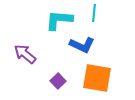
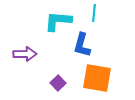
cyan L-shape: moved 1 px left, 1 px down
blue L-shape: rotated 80 degrees clockwise
purple arrow: rotated 140 degrees clockwise
purple square: moved 2 px down
